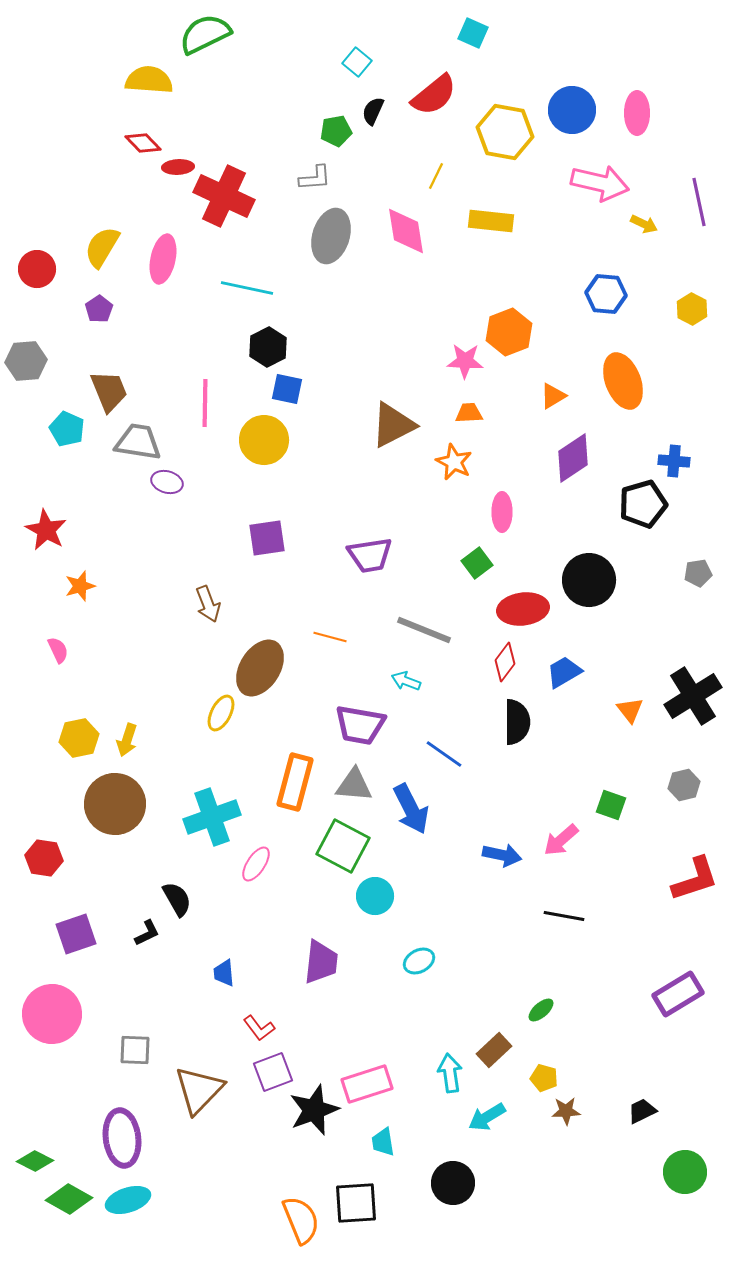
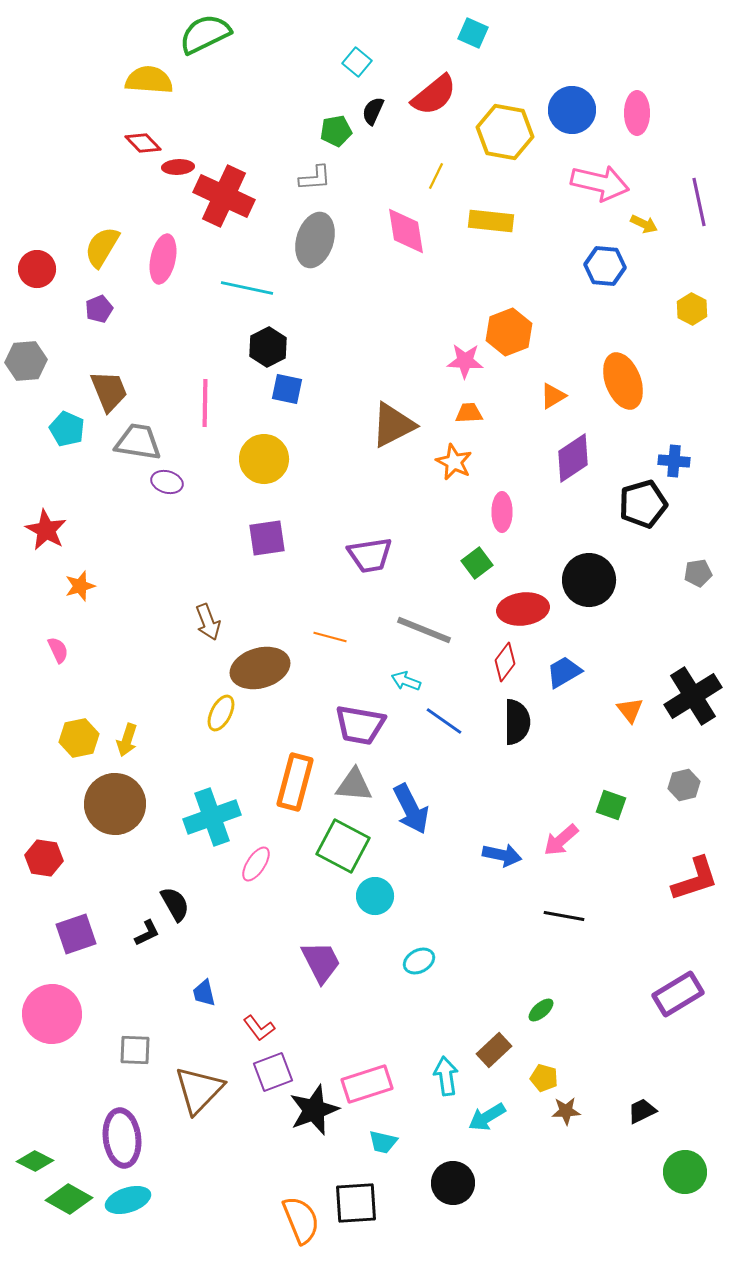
gray ellipse at (331, 236): moved 16 px left, 4 px down
blue hexagon at (606, 294): moved 1 px left, 28 px up
purple pentagon at (99, 309): rotated 12 degrees clockwise
yellow circle at (264, 440): moved 19 px down
brown arrow at (208, 604): moved 18 px down
brown ellipse at (260, 668): rotated 42 degrees clockwise
blue line at (444, 754): moved 33 px up
black semicircle at (177, 899): moved 2 px left, 5 px down
purple trapezoid at (321, 962): rotated 33 degrees counterclockwise
blue trapezoid at (224, 973): moved 20 px left, 20 px down; rotated 8 degrees counterclockwise
cyan arrow at (450, 1073): moved 4 px left, 3 px down
cyan trapezoid at (383, 1142): rotated 68 degrees counterclockwise
